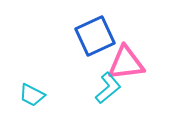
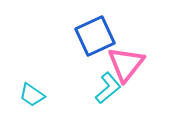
pink triangle: moved 1 px down; rotated 45 degrees counterclockwise
cyan trapezoid: rotated 8 degrees clockwise
